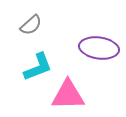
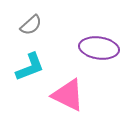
cyan L-shape: moved 8 px left
pink triangle: rotated 27 degrees clockwise
